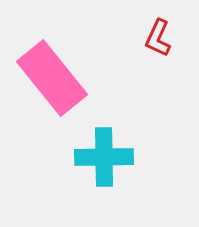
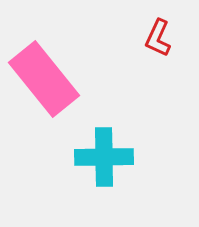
pink rectangle: moved 8 px left, 1 px down
